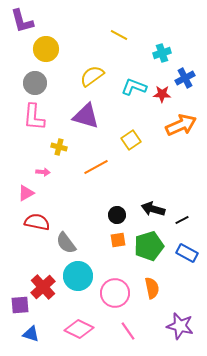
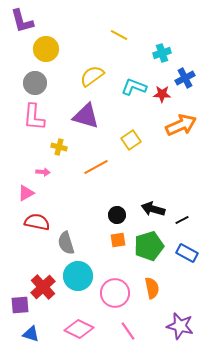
gray semicircle: rotated 20 degrees clockwise
